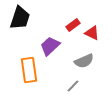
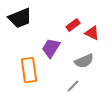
black trapezoid: rotated 50 degrees clockwise
purple trapezoid: moved 1 px right, 2 px down; rotated 15 degrees counterclockwise
